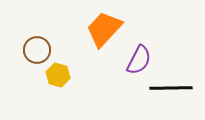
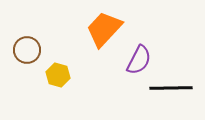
brown circle: moved 10 px left
